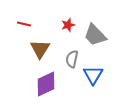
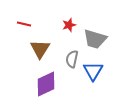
red star: moved 1 px right
gray trapezoid: moved 4 px down; rotated 30 degrees counterclockwise
blue triangle: moved 4 px up
